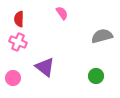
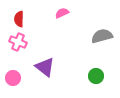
pink semicircle: rotated 80 degrees counterclockwise
